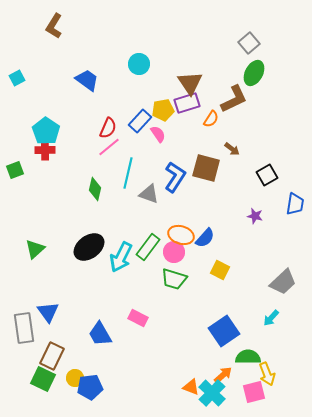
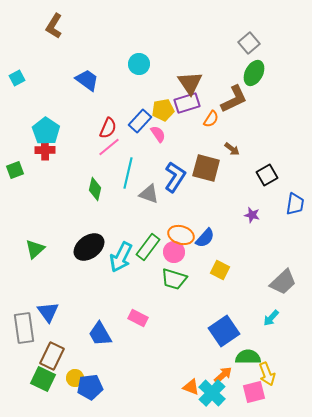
purple star at (255, 216): moved 3 px left, 1 px up
